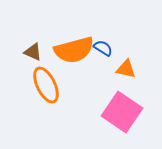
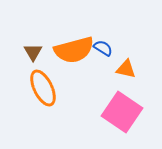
brown triangle: rotated 36 degrees clockwise
orange ellipse: moved 3 px left, 3 px down
